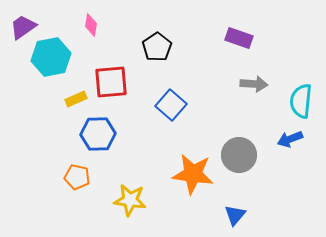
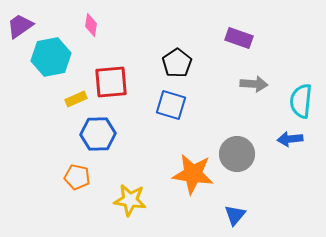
purple trapezoid: moved 3 px left, 1 px up
black pentagon: moved 20 px right, 16 px down
blue square: rotated 24 degrees counterclockwise
blue arrow: rotated 15 degrees clockwise
gray circle: moved 2 px left, 1 px up
